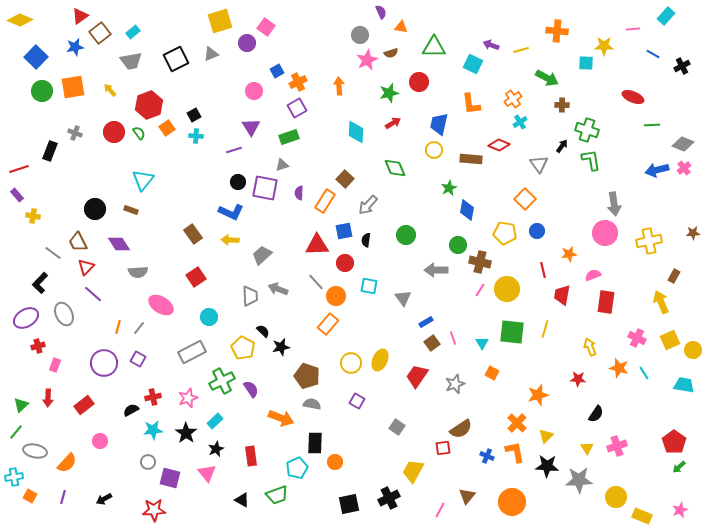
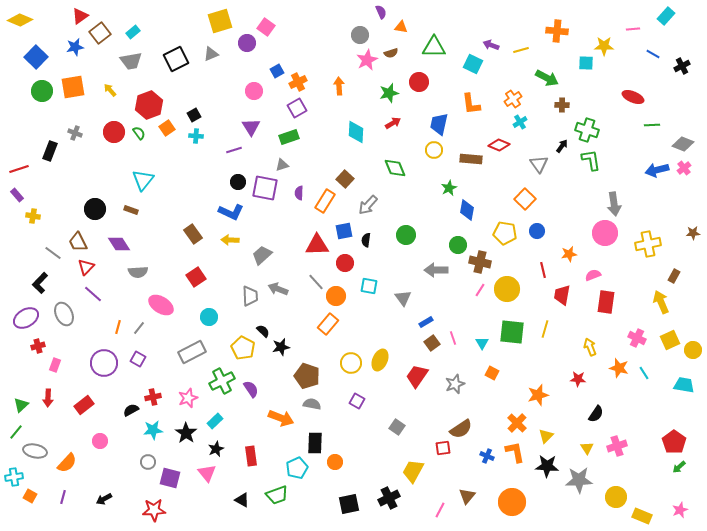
yellow cross at (649, 241): moved 1 px left, 3 px down
